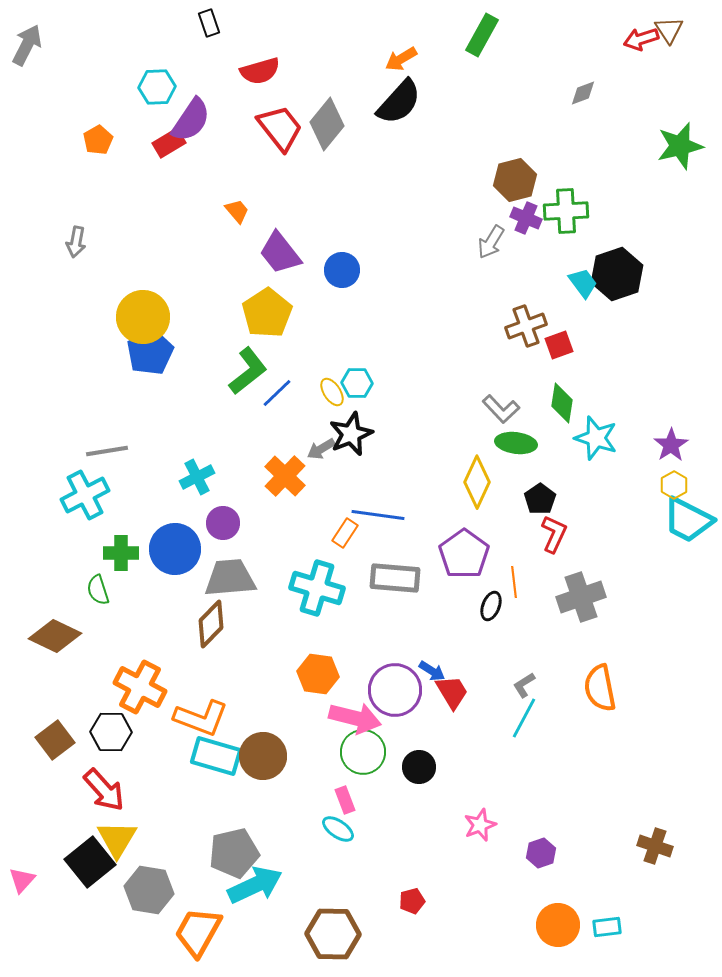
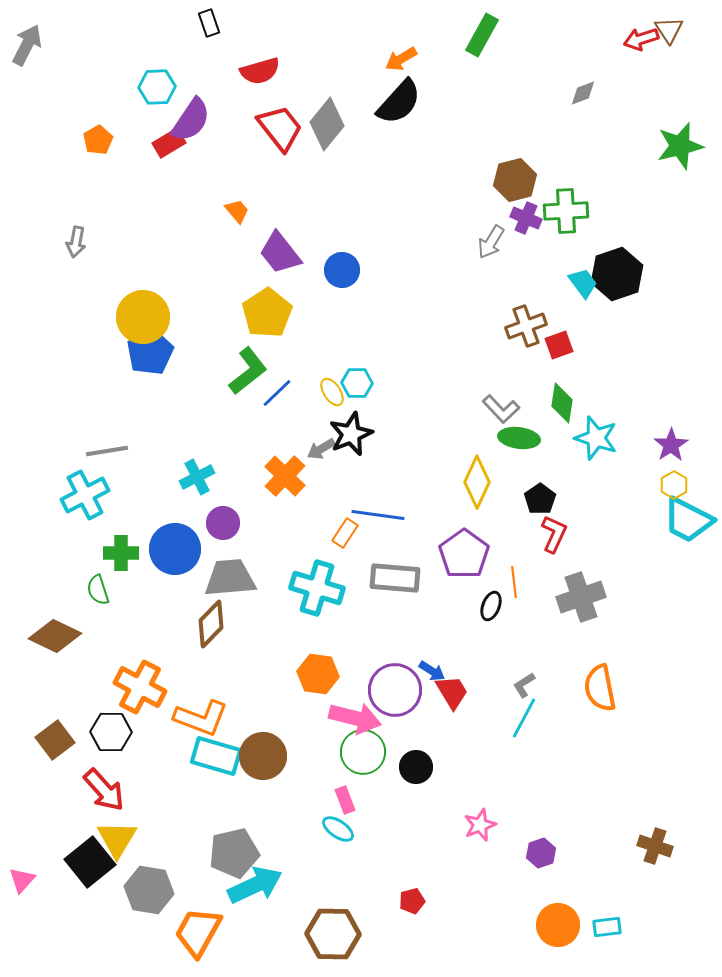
green ellipse at (516, 443): moved 3 px right, 5 px up
black circle at (419, 767): moved 3 px left
